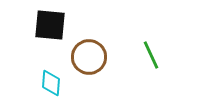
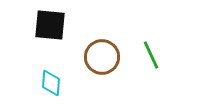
brown circle: moved 13 px right
